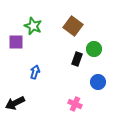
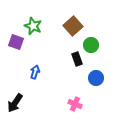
brown square: rotated 12 degrees clockwise
purple square: rotated 21 degrees clockwise
green circle: moved 3 px left, 4 px up
black rectangle: rotated 40 degrees counterclockwise
blue circle: moved 2 px left, 4 px up
black arrow: rotated 30 degrees counterclockwise
